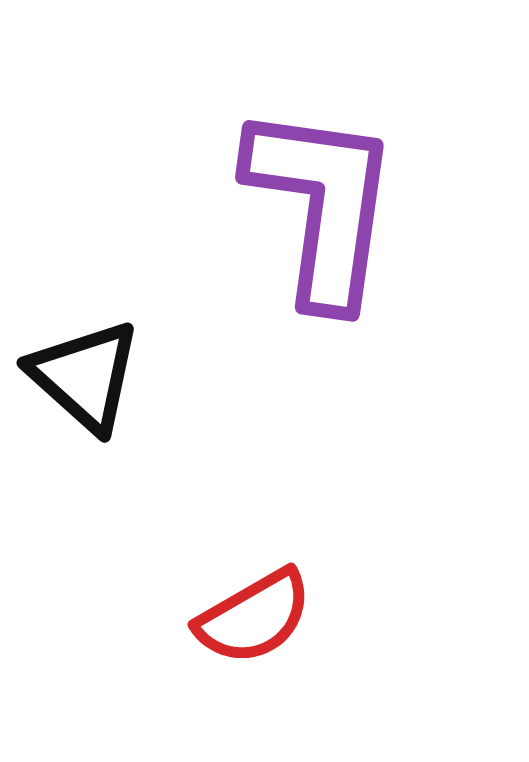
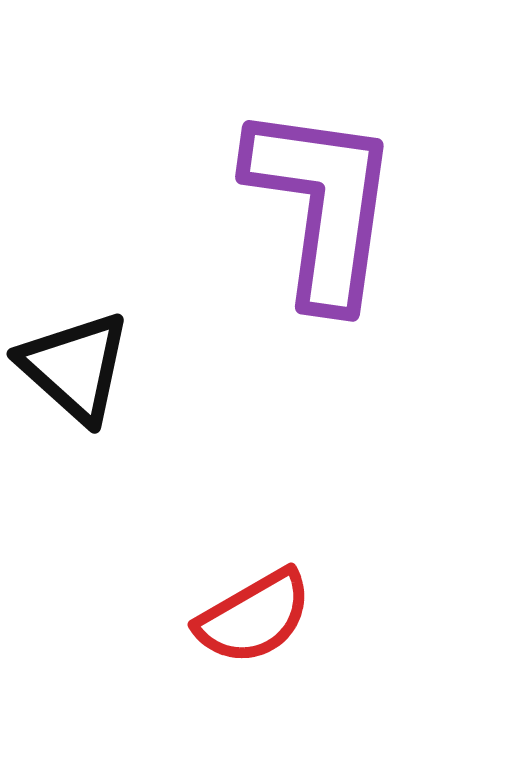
black triangle: moved 10 px left, 9 px up
